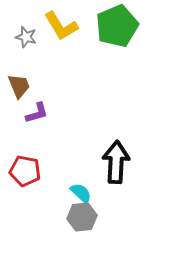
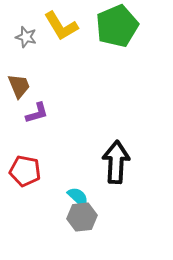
cyan semicircle: moved 3 px left, 4 px down
